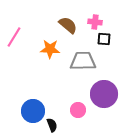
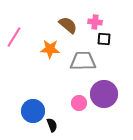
pink circle: moved 1 px right, 7 px up
